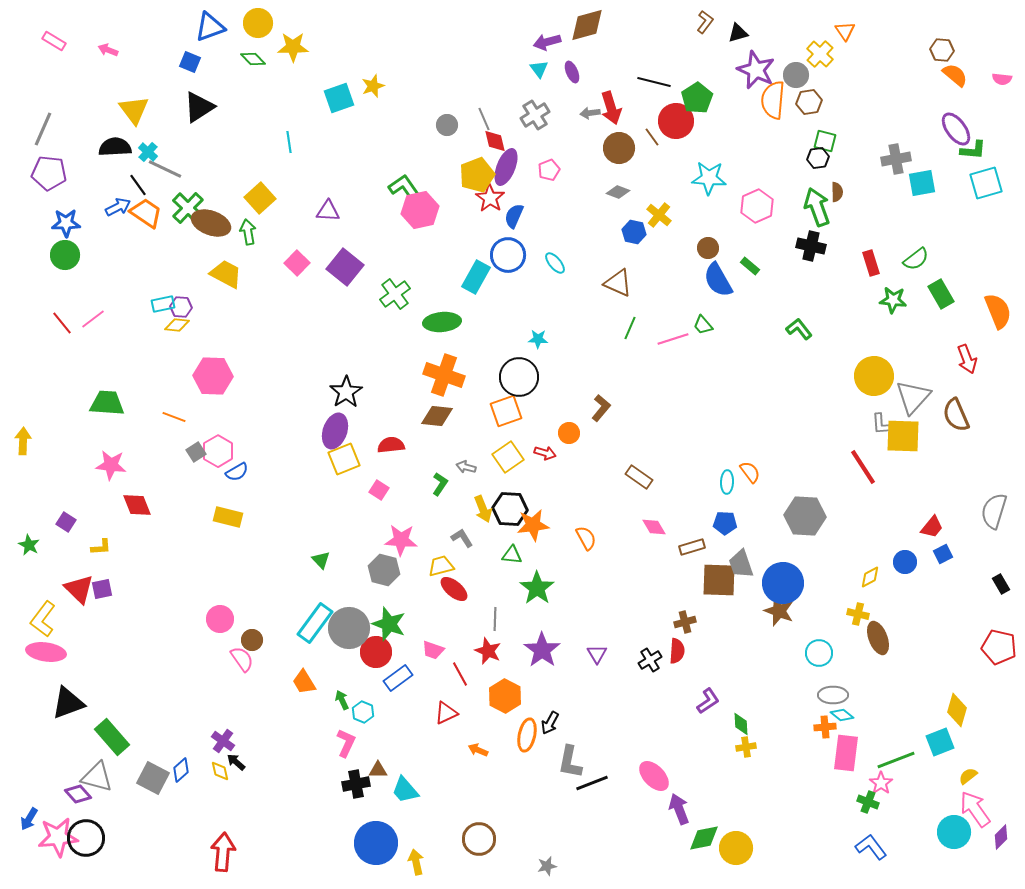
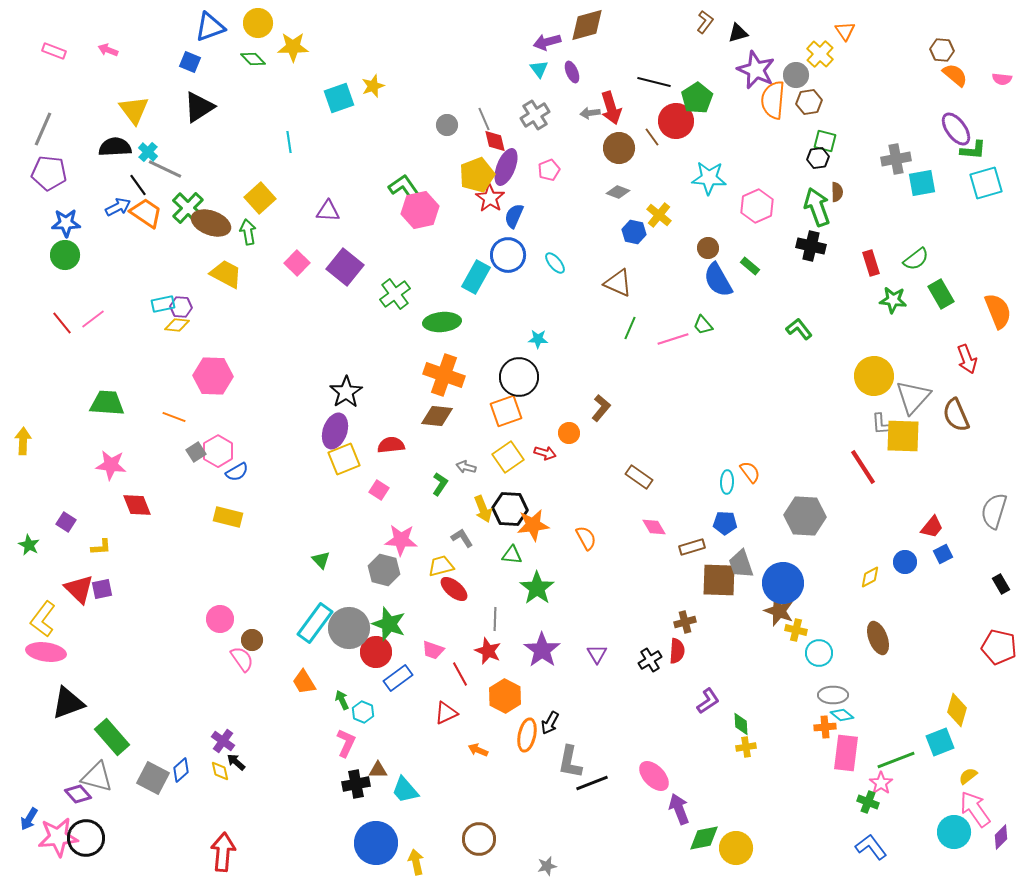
pink rectangle at (54, 41): moved 10 px down; rotated 10 degrees counterclockwise
yellow cross at (858, 614): moved 62 px left, 16 px down
